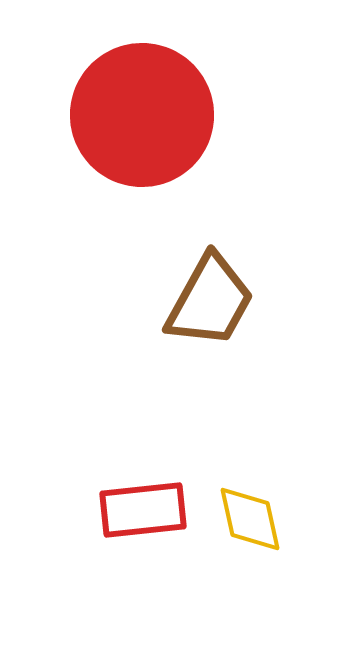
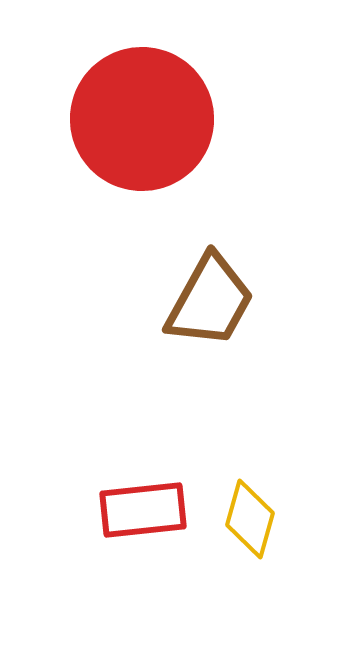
red circle: moved 4 px down
yellow diamond: rotated 28 degrees clockwise
